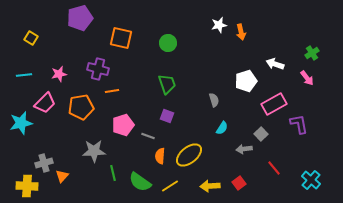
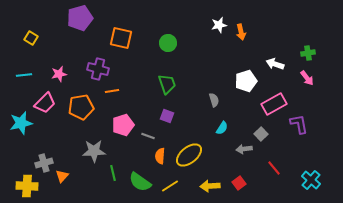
green cross: moved 4 px left; rotated 24 degrees clockwise
